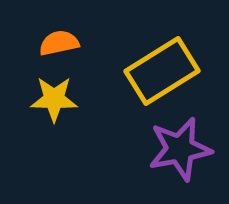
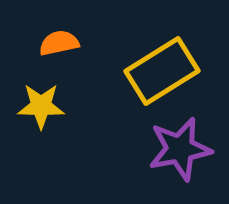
yellow star: moved 13 px left, 7 px down
